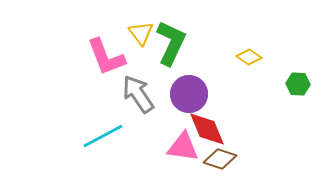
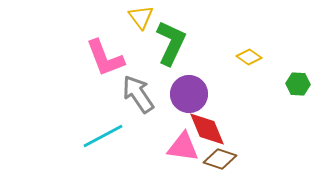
yellow triangle: moved 16 px up
pink L-shape: moved 1 px left, 1 px down
